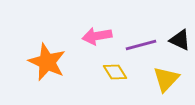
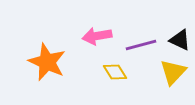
yellow triangle: moved 7 px right, 7 px up
